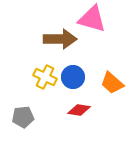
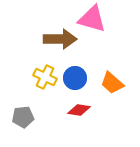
blue circle: moved 2 px right, 1 px down
